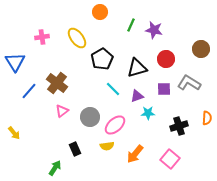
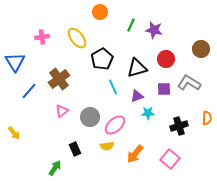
brown cross: moved 2 px right, 4 px up; rotated 15 degrees clockwise
cyan line: moved 2 px up; rotated 21 degrees clockwise
